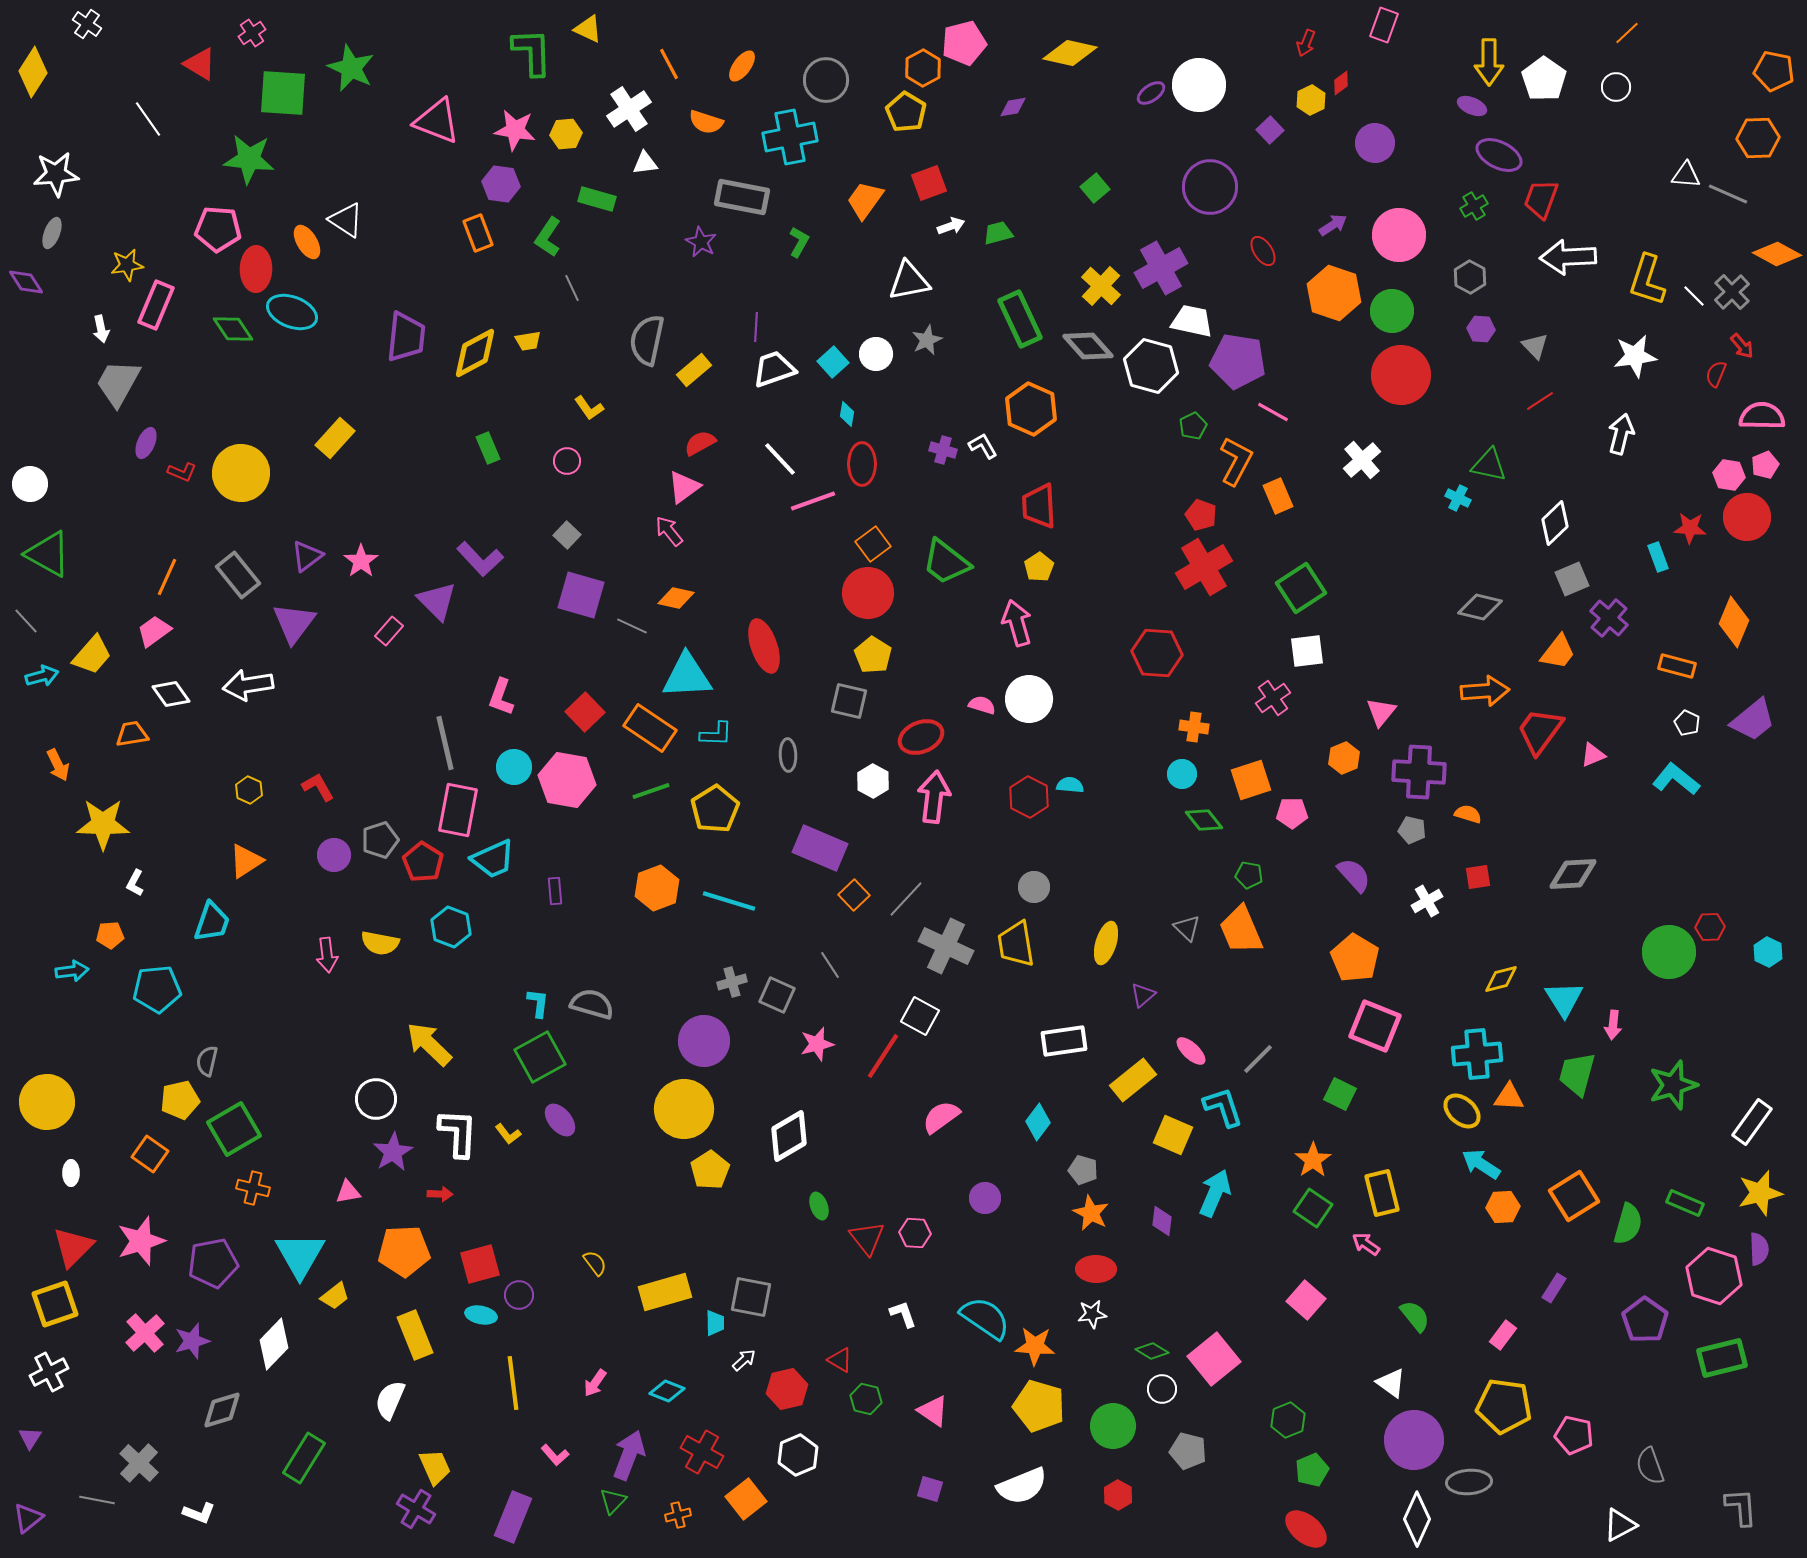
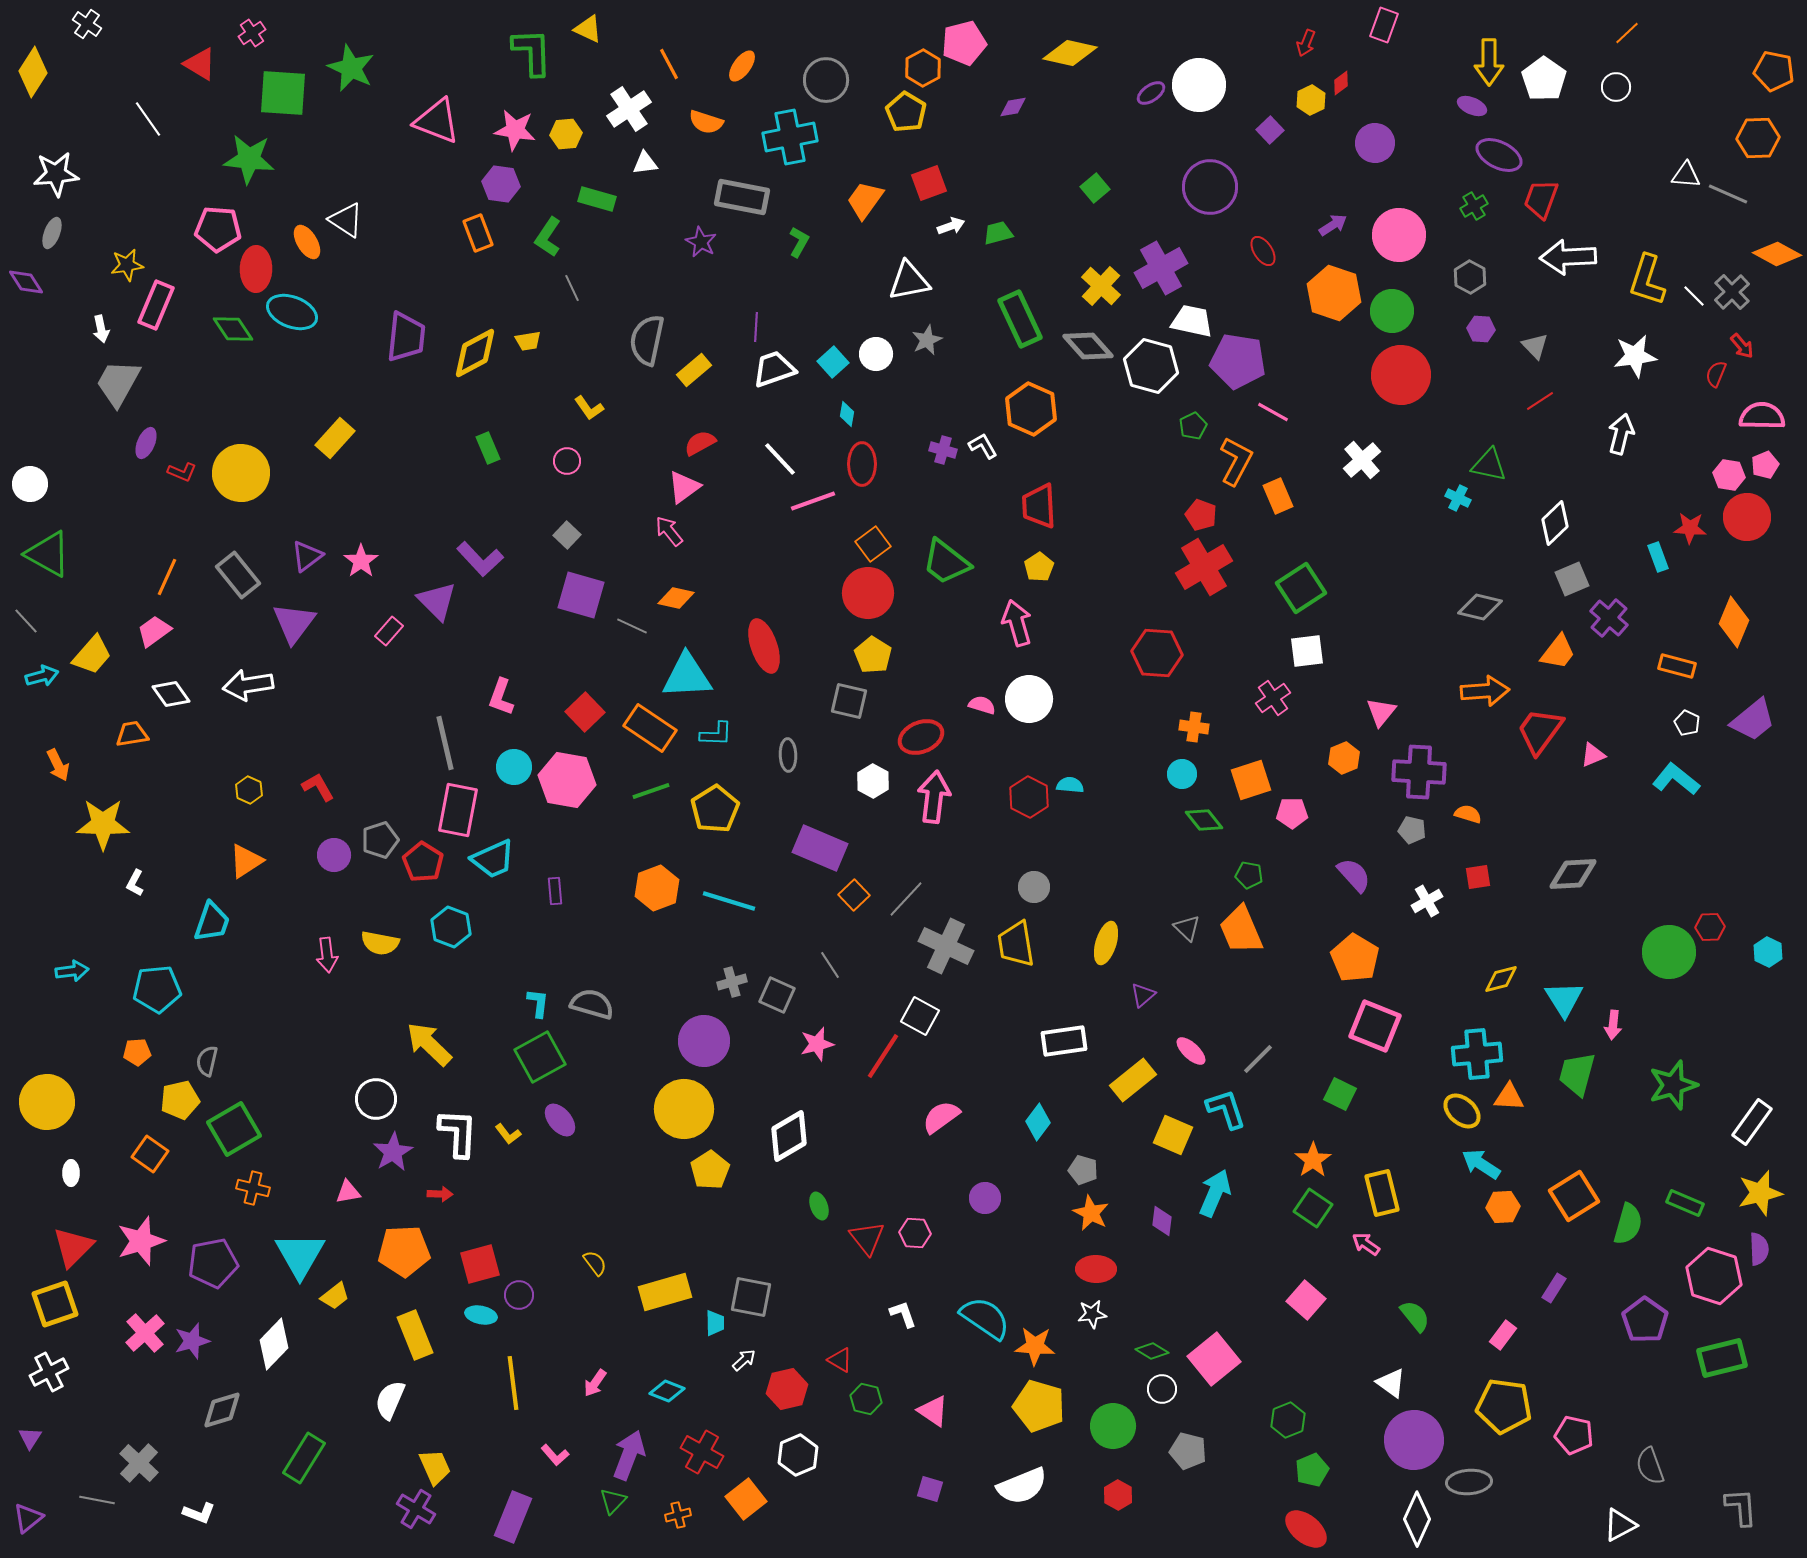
orange pentagon at (110, 935): moved 27 px right, 117 px down
cyan L-shape at (1223, 1107): moved 3 px right, 2 px down
